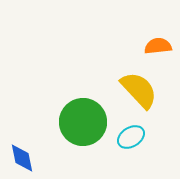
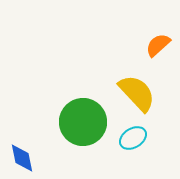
orange semicircle: moved 1 px up; rotated 36 degrees counterclockwise
yellow semicircle: moved 2 px left, 3 px down
cyan ellipse: moved 2 px right, 1 px down
